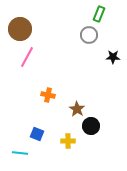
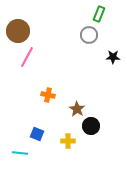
brown circle: moved 2 px left, 2 px down
